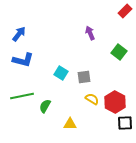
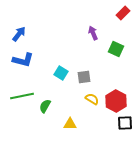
red rectangle: moved 2 px left, 2 px down
purple arrow: moved 3 px right
green square: moved 3 px left, 3 px up; rotated 14 degrees counterclockwise
red hexagon: moved 1 px right, 1 px up
